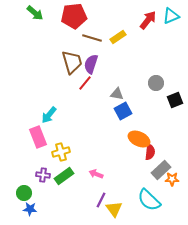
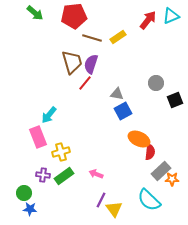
gray rectangle: moved 1 px down
